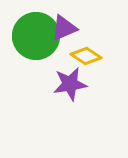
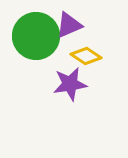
purple triangle: moved 5 px right, 3 px up
